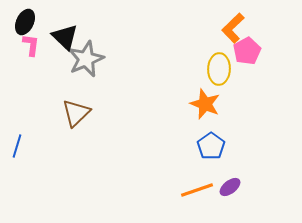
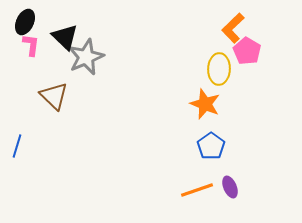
pink pentagon: rotated 12 degrees counterclockwise
gray star: moved 2 px up
brown triangle: moved 22 px left, 17 px up; rotated 32 degrees counterclockwise
purple ellipse: rotated 75 degrees counterclockwise
